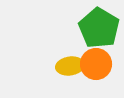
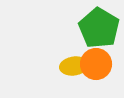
yellow ellipse: moved 4 px right
